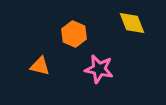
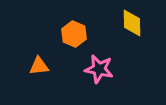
yellow diamond: rotated 20 degrees clockwise
orange triangle: moved 1 px left; rotated 20 degrees counterclockwise
